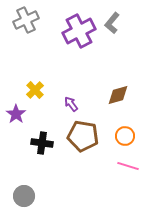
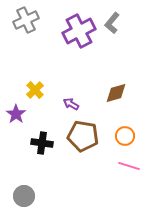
brown diamond: moved 2 px left, 2 px up
purple arrow: rotated 21 degrees counterclockwise
pink line: moved 1 px right
